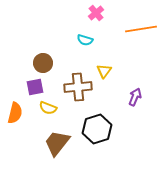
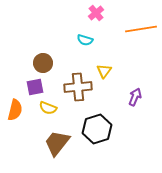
orange semicircle: moved 3 px up
